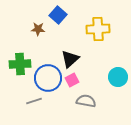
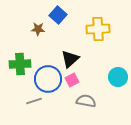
blue circle: moved 1 px down
